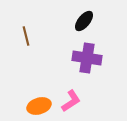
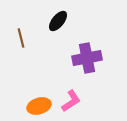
black ellipse: moved 26 px left
brown line: moved 5 px left, 2 px down
purple cross: rotated 20 degrees counterclockwise
